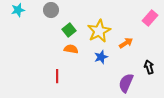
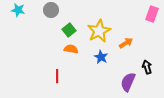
cyan star: rotated 24 degrees clockwise
pink rectangle: moved 2 px right, 4 px up; rotated 21 degrees counterclockwise
blue star: rotated 24 degrees counterclockwise
black arrow: moved 2 px left
purple semicircle: moved 2 px right, 1 px up
